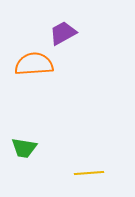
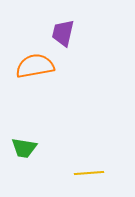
purple trapezoid: rotated 48 degrees counterclockwise
orange semicircle: moved 1 px right, 2 px down; rotated 6 degrees counterclockwise
